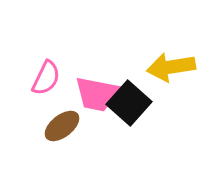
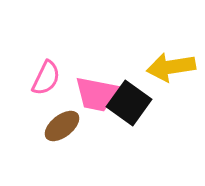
black square: rotated 6 degrees counterclockwise
